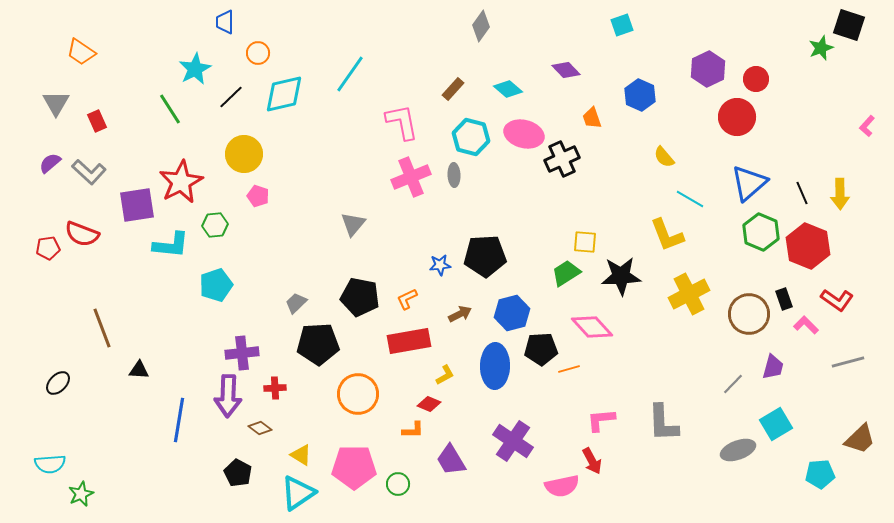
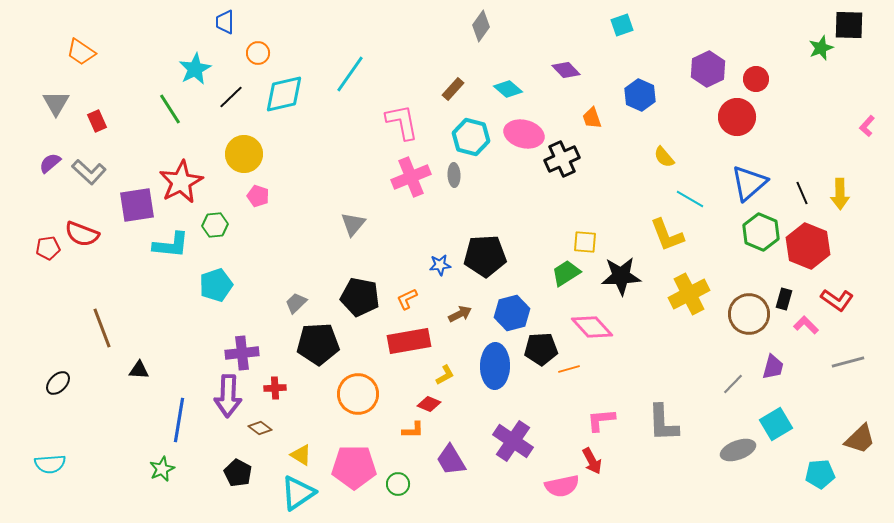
black square at (849, 25): rotated 16 degrees counterclockwise
black rectangle at (784, 299): rotated 35 degrees clockwise
green star at (81, 494): moved 81 px right, 25 px up
